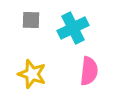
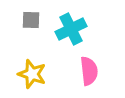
cyan cross: moved 2 px left, 1 px down
pink semicircle: rotated 12 degrees counterclockwise
